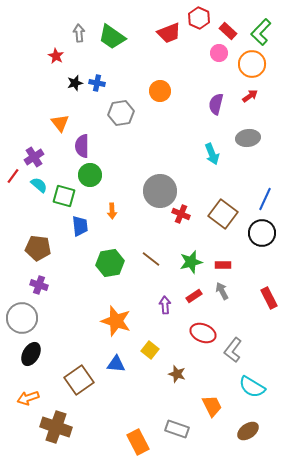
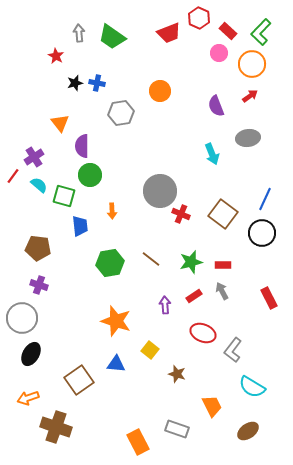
purple semicircle at (216, 104): moved 2 px down; rotated 35 degrees counterclockwise
